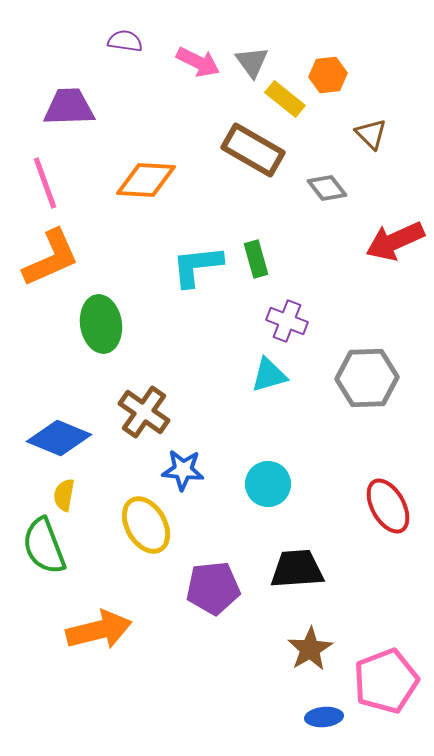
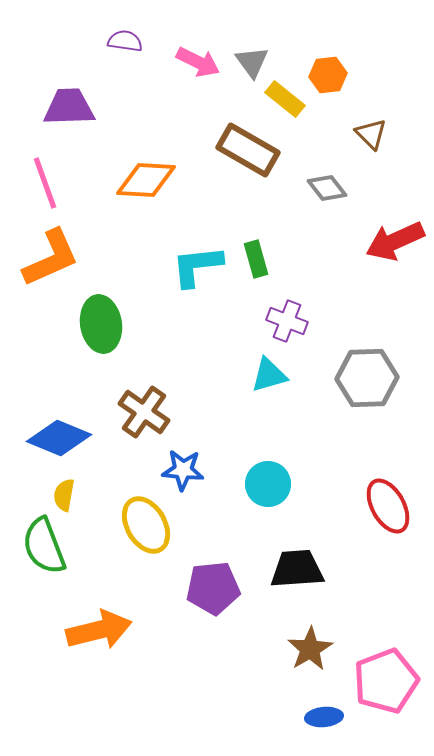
brown rectangle: moved 5 px left
